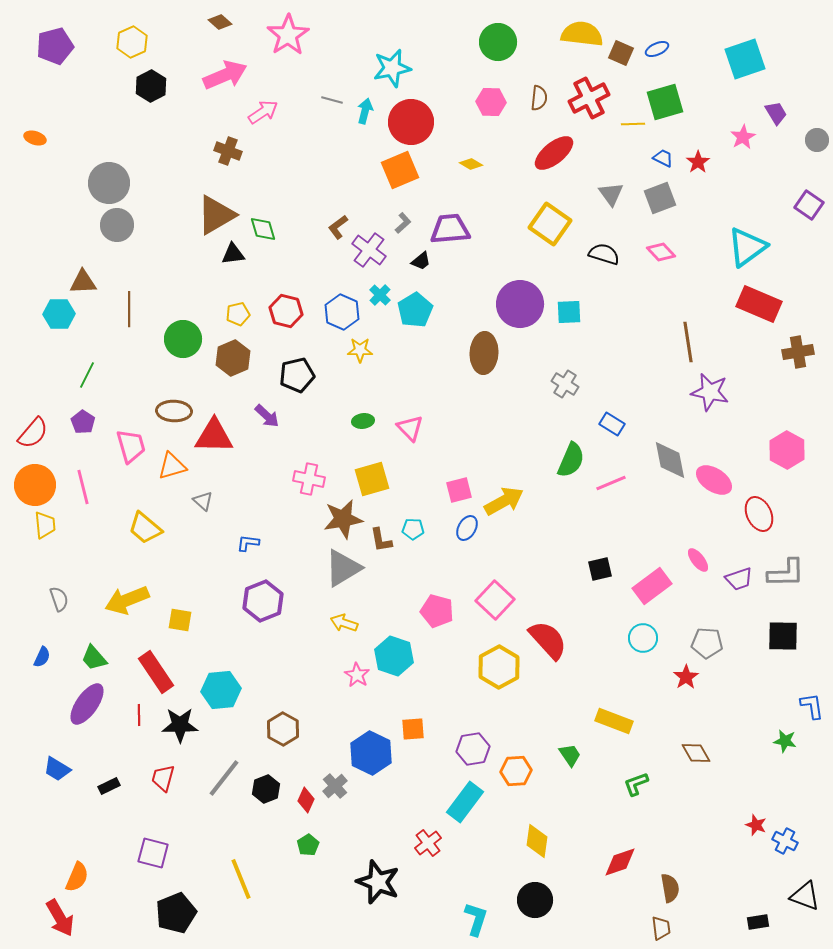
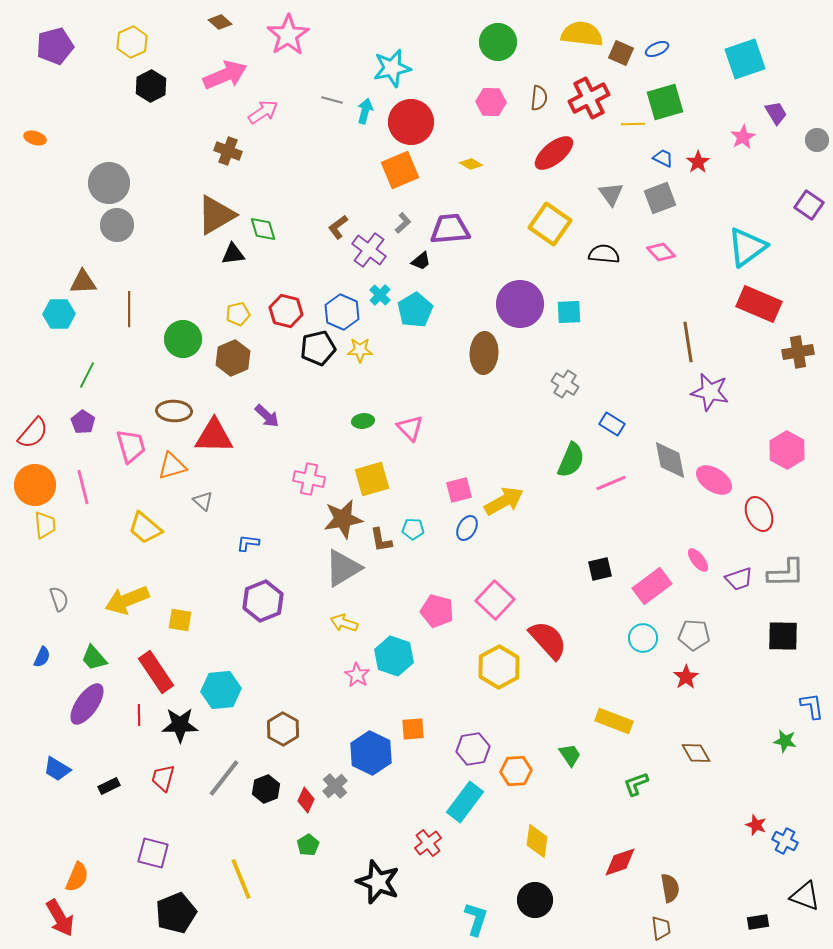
black semicircle at (604, 254): rotated 12 degrees counterclockwise
black pentagon at (297, 375): moved 21 px right, 27 px up
gray pentagon at (707, 643): moved 13 px left, 8 px up
